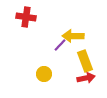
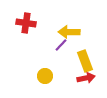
red cross: moved 6 px down
yellow arrow: moved 4 px left, 4 px up
purple line: moved 1 px right
yellow circle: moved 1 px right, 2 px down
